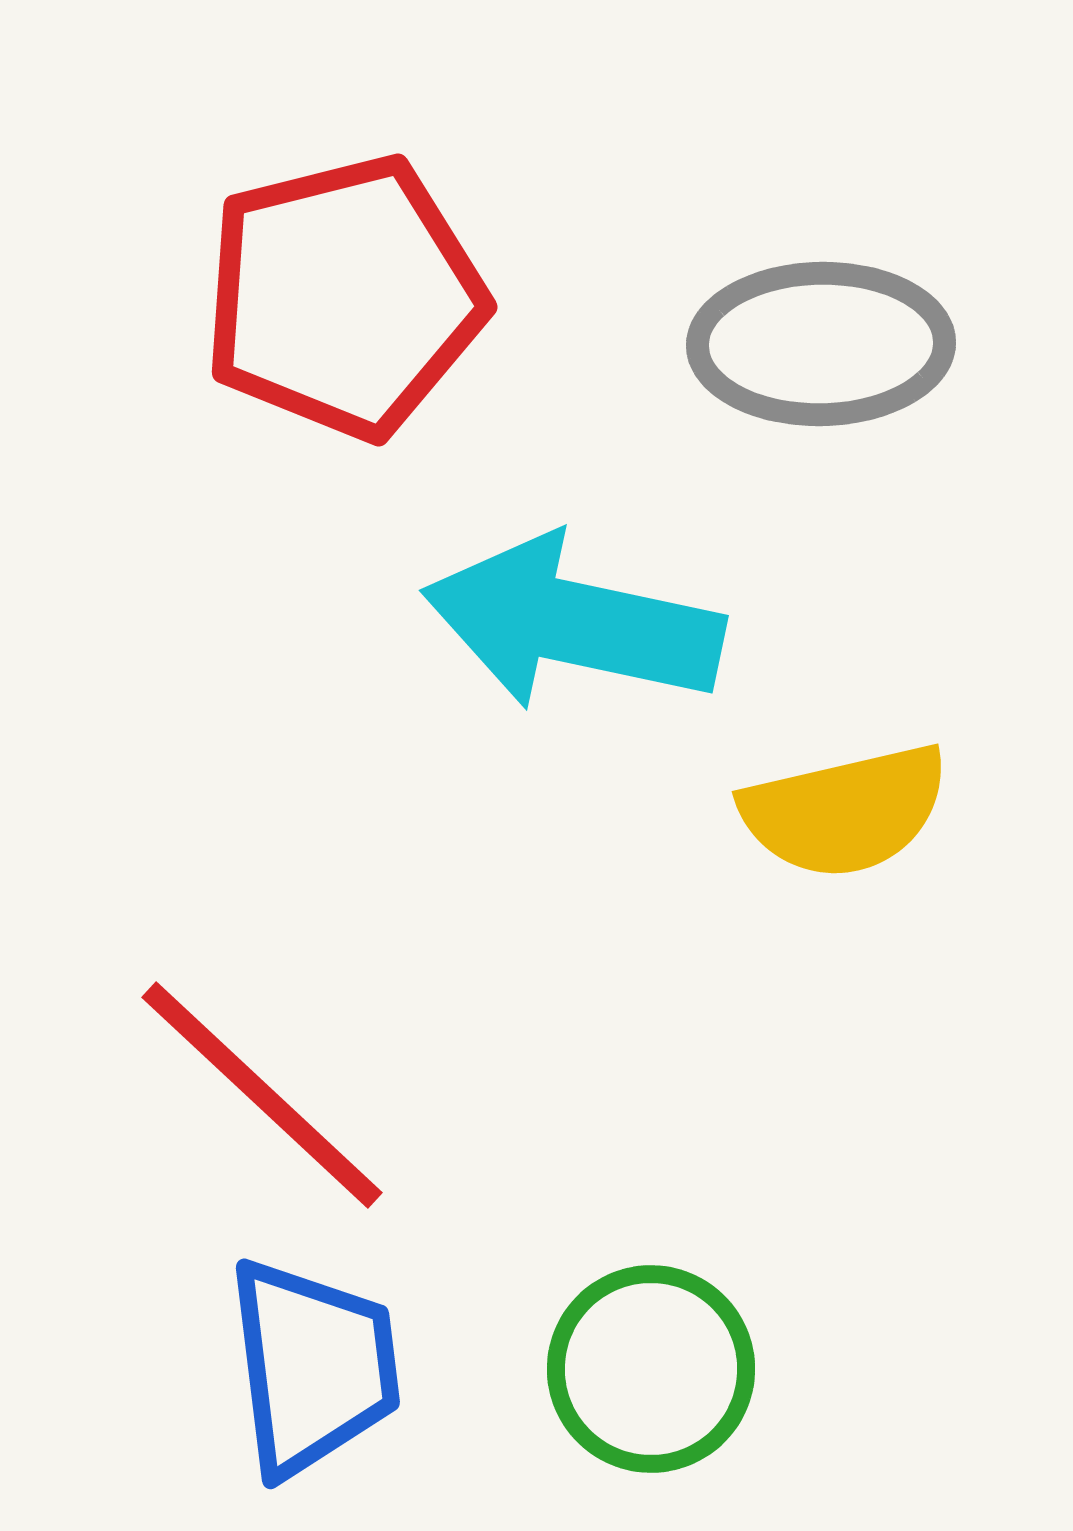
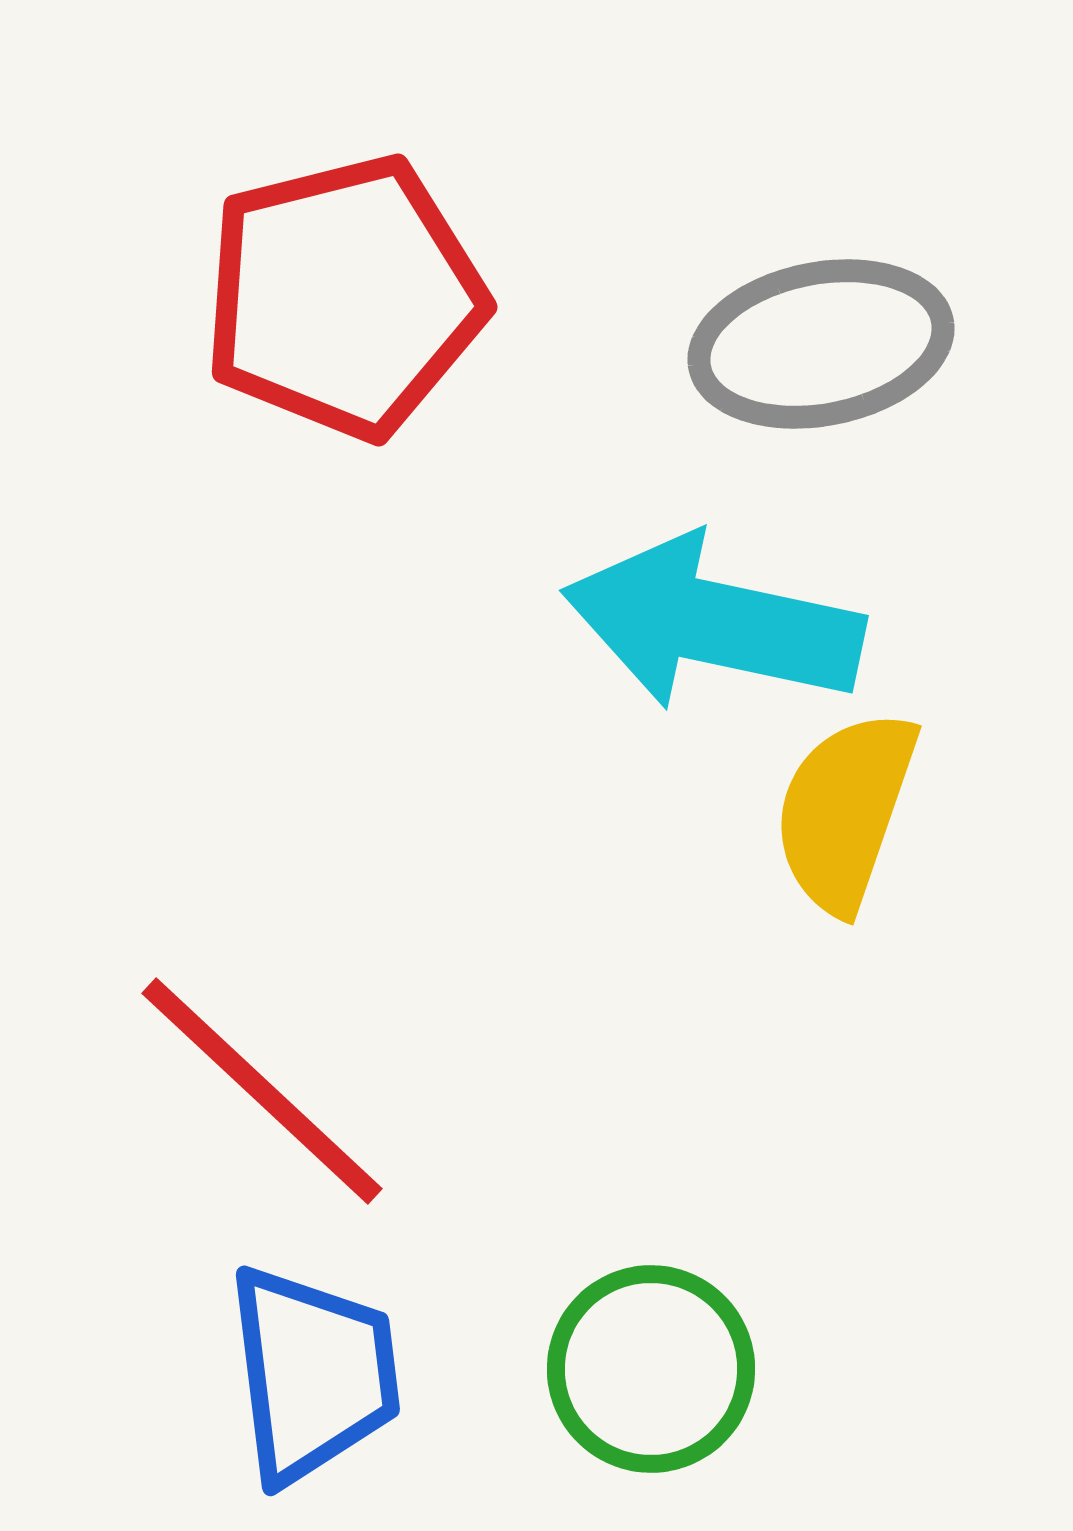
gray ellipse: rotated 10 degrees counterclockwise
cyan arrow: moved 140 px right
yellow semicircle: rotated 122 degrees clockwise
red line: moved 4 px up
blue trapezoid: moved 7 px down
